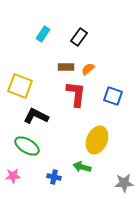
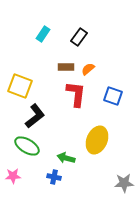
black L-shape: moved 1 px left; rotated 115 degrees clockwise
green arrow: moved 16 px left, 9 px up
